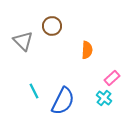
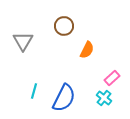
brown circle: moved 12 px right
gray triangle: rotated 15 degrees clockwise
orange semicircle: rotated 24 degrees clockwise
cyan line: rotated 42 degrees clockwise
blue semicircle: moved 1 px right, 3 px up
